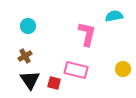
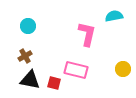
black triangle: rotated 45 degrees counterclockwise
